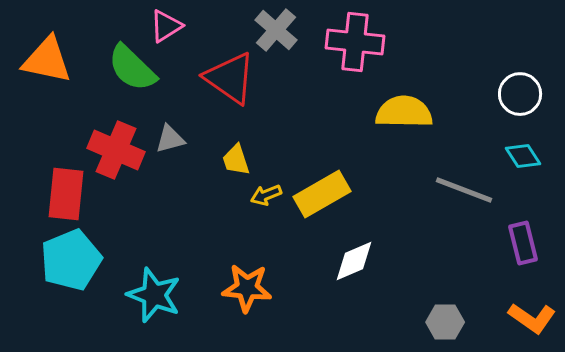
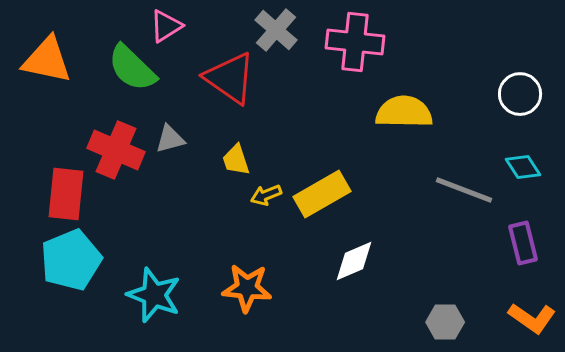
cyan diamond: moved 11 px down
